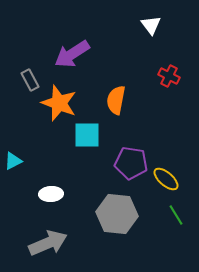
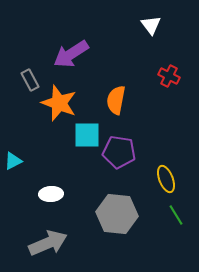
purple arrow: moved 1 px left
purple pentagon: moved 12 px left, 11 px up
yellow ellipse: rotated 28 degrees clockwise
